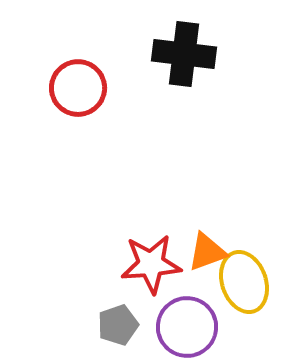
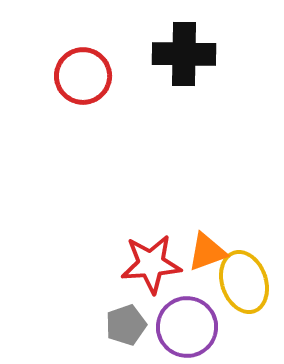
black cross: rotated 6 degrees counterclockwise
red circle: moved 5 px right, 12 px up
gray pentagon: moved 8 px right
